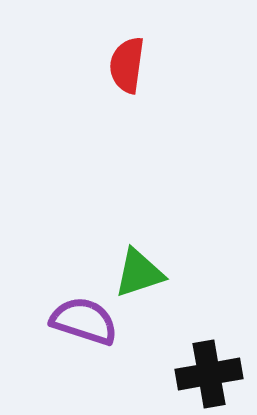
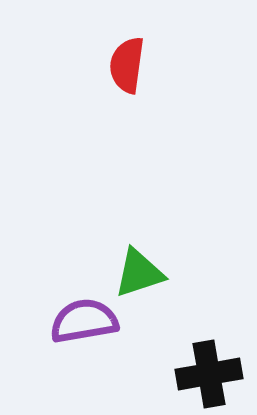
purple semicircle: rotated 28 degrees counterclockwise
